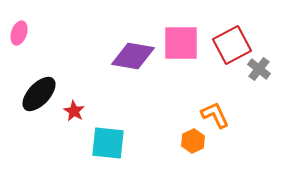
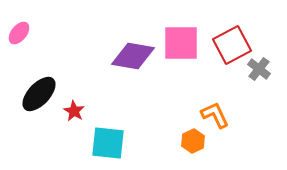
pink ellipse: rotated 20 degrees clockwise
